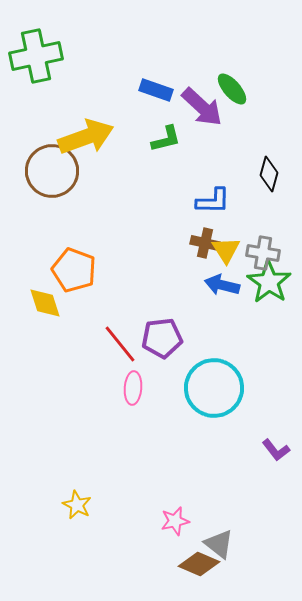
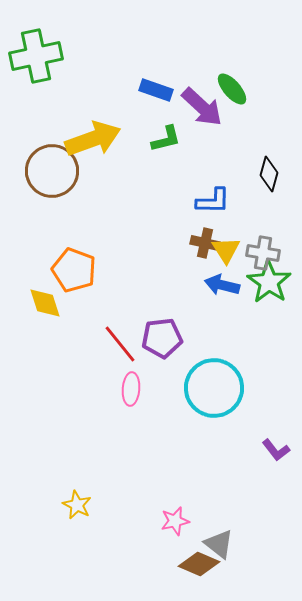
yellow arrow: moved 7 px right, 2 px down
pink ellipse: moved 2 px left, 1 px down
